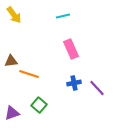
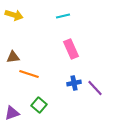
yellow arrow: rotated 36 degrees counterclockwise
brown triangle: moved 2 px right, 4 px up
purple line: moved 2 px left
